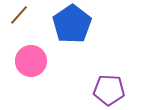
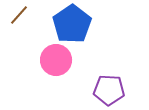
pink circle: moved 25 px right, 1 px up
